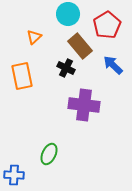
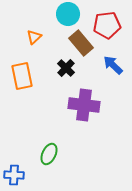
red pentagon: rotated 24 degrees clockwise
brown rectangle: moved 1 px right, 3 px up
black cross: rotated 18 degrees clockwise
